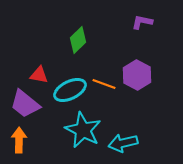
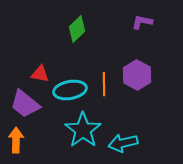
green diamond: moved 1 px left, 11 px up
red triangle: moved 1 px right, 1 px up
orange line: rotated 70 degrees clockwise
cyan ellipse: rotated 16 degrees clockwise
cyan star: rotated 9 degrees clockwise
orange arrow: moved 3 px left
